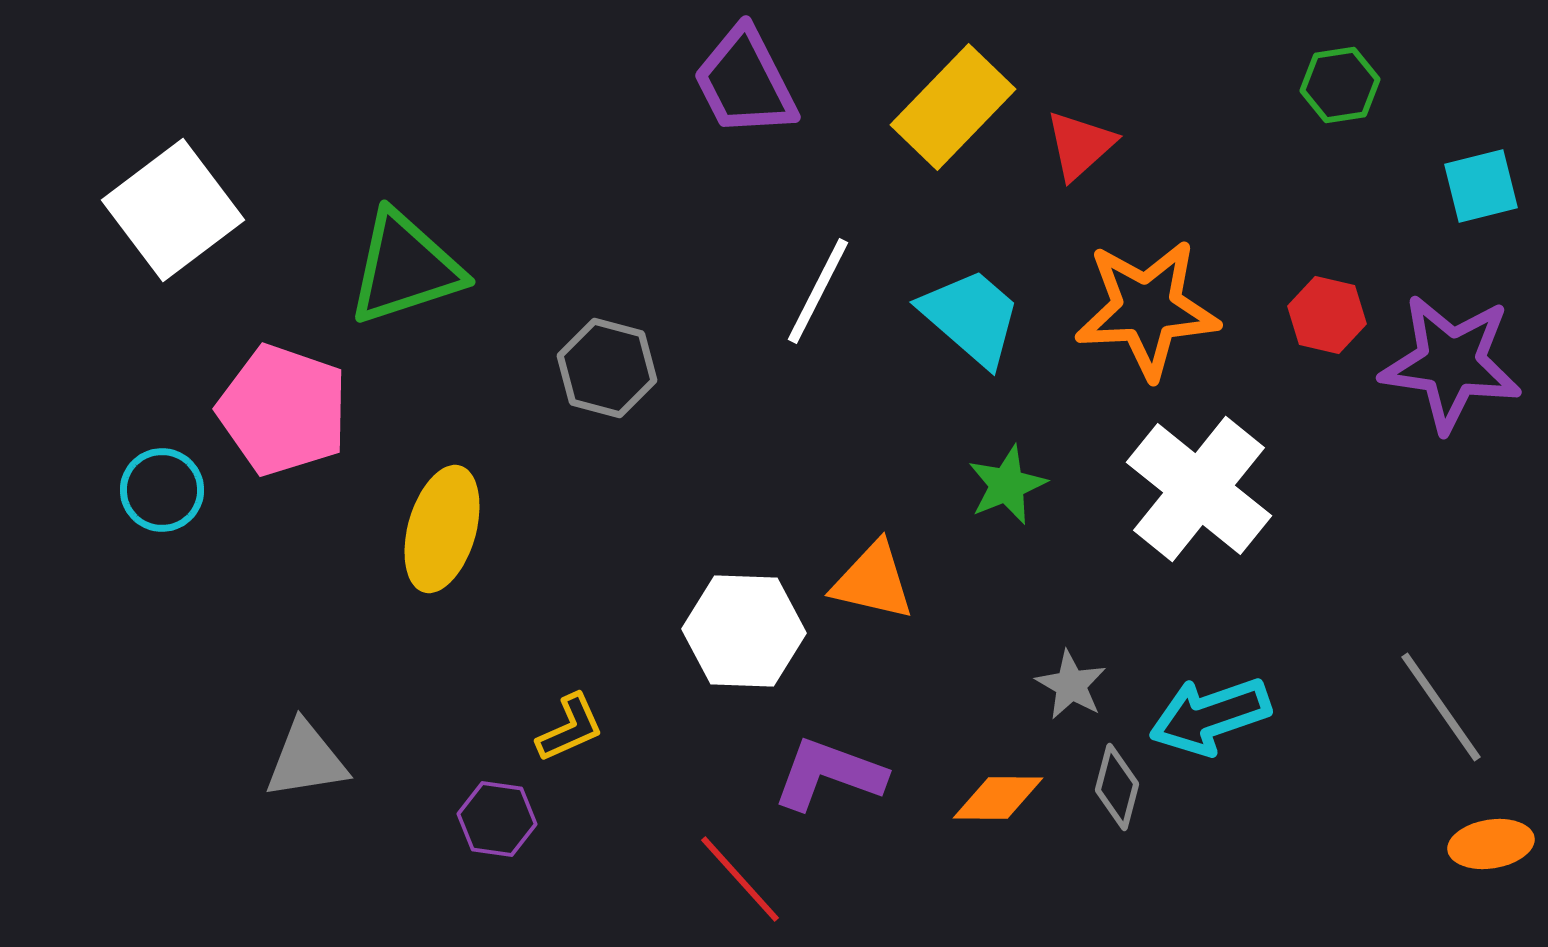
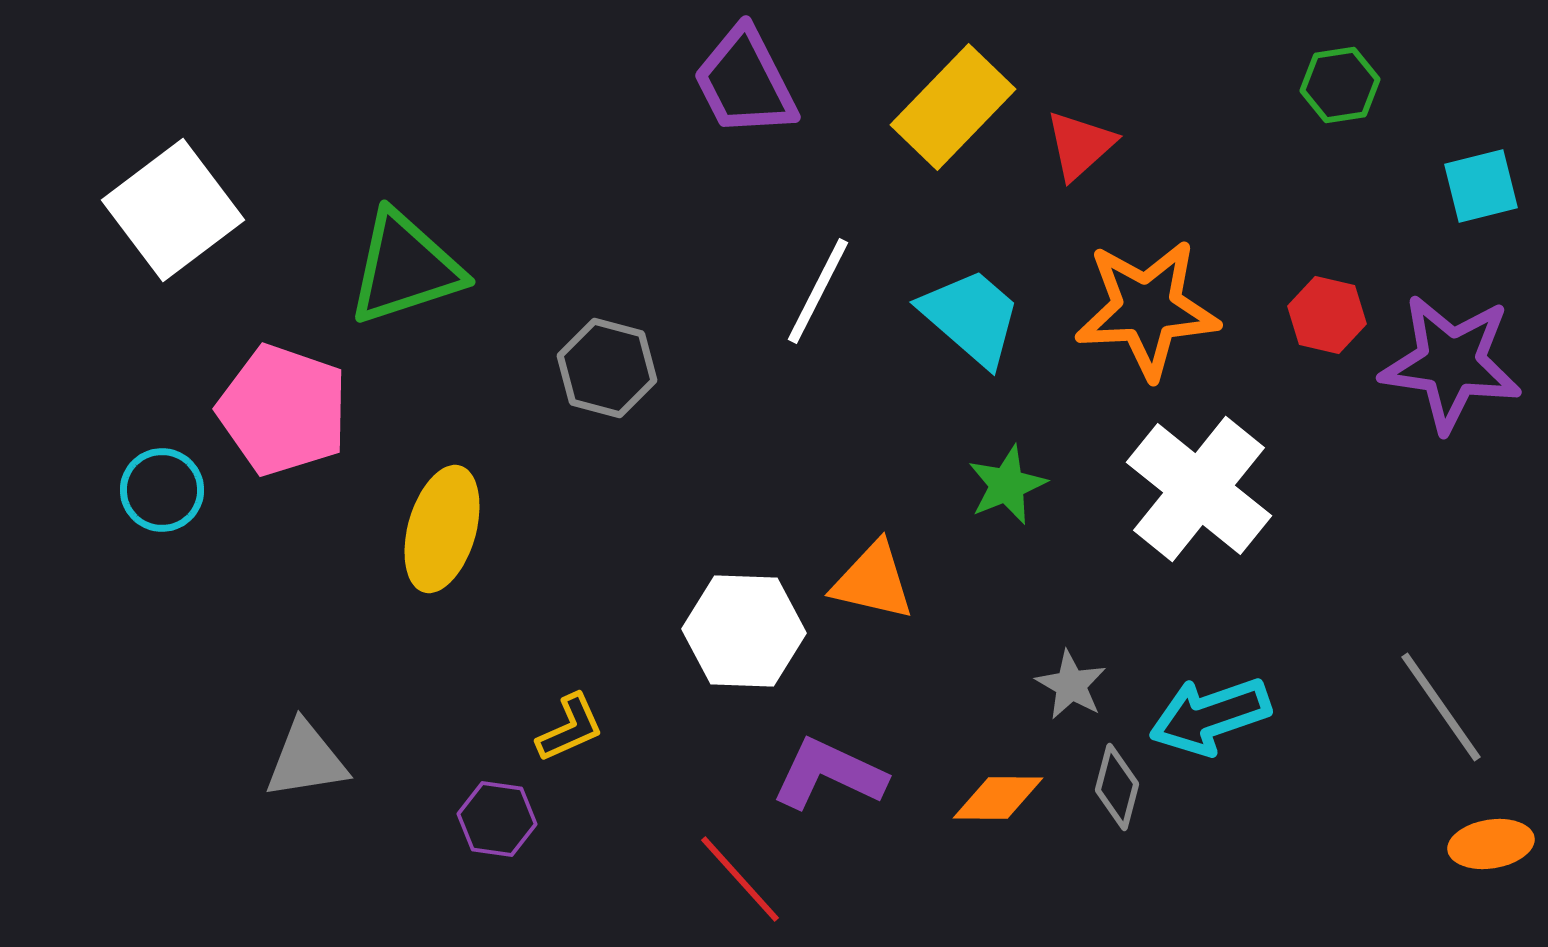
purple L-shape: rotated 5 degrees clockwise
